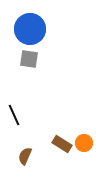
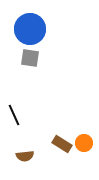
gray square: moved 1 px right, 1 px up
brown semicircle: rotated 120 degrees counterclockwise
